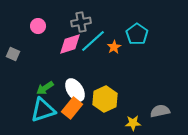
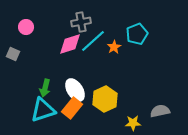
pink circle: moved 12 px left, 1 px down
cyan pentagon: rotated 15 degrees clockwise
green arrow: rotated 42 degrees counterclockwise
